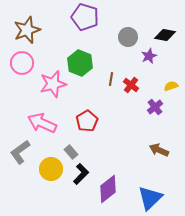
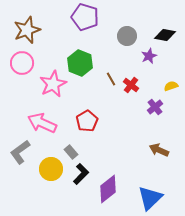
gray circle: moved 1 px left, 1 px up
brown line: rotated 40 degrees counterclockwise
pink star: rotated 12 degrees counterclockwise
